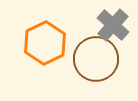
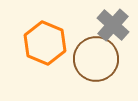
orange hexagon: rotated 12 degrees counterclockwise
